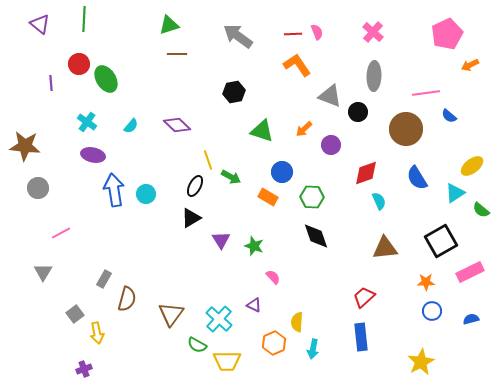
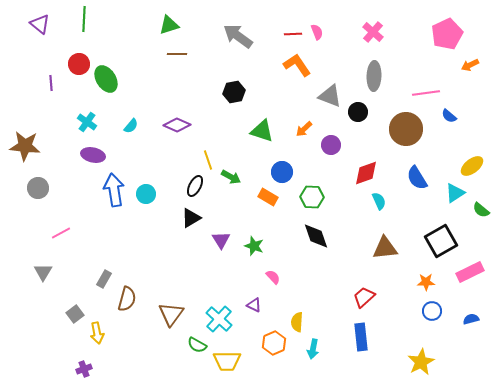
purple diamond at (177, 125): rotated 20 degrees counterclockwise
